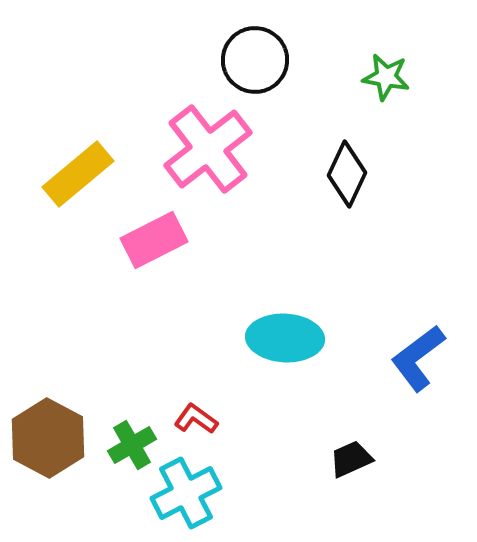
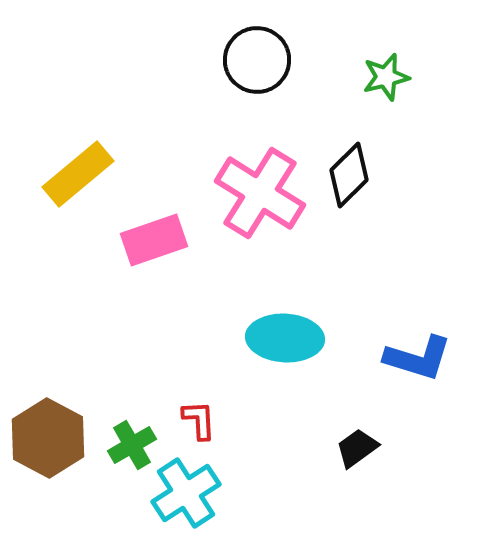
black circle: moved 2 px right
green star: rotated 24 degrees counterclockwise
pink cross: moved 52 px right, 44 px down; rotated 20 degrees counterclockwise
black diamond: moved 2 px right, 1 px down; rotated 20 degrees clockwise
pink rectangle: rotated 8 degrees clockwise
blue L-shape: rotated 126 degrees counterclockwise
red L-shape: moved 3 px right, 1 px down; rotated 51 degrees clockwise
black trapezoid: moved 6 px right, 11 px up; rotated 12 degrees counterclockwise
cyan cross: rotated 6 degrees counterclockwise
